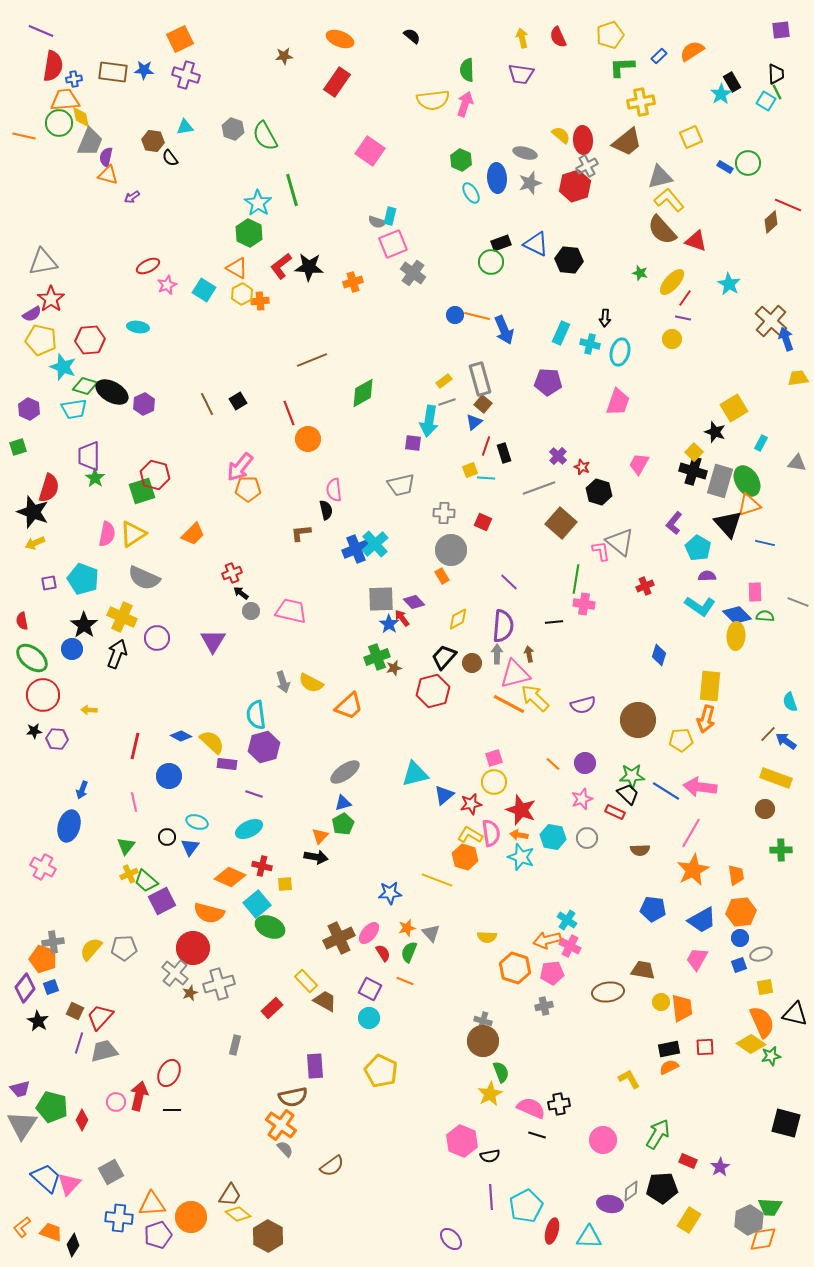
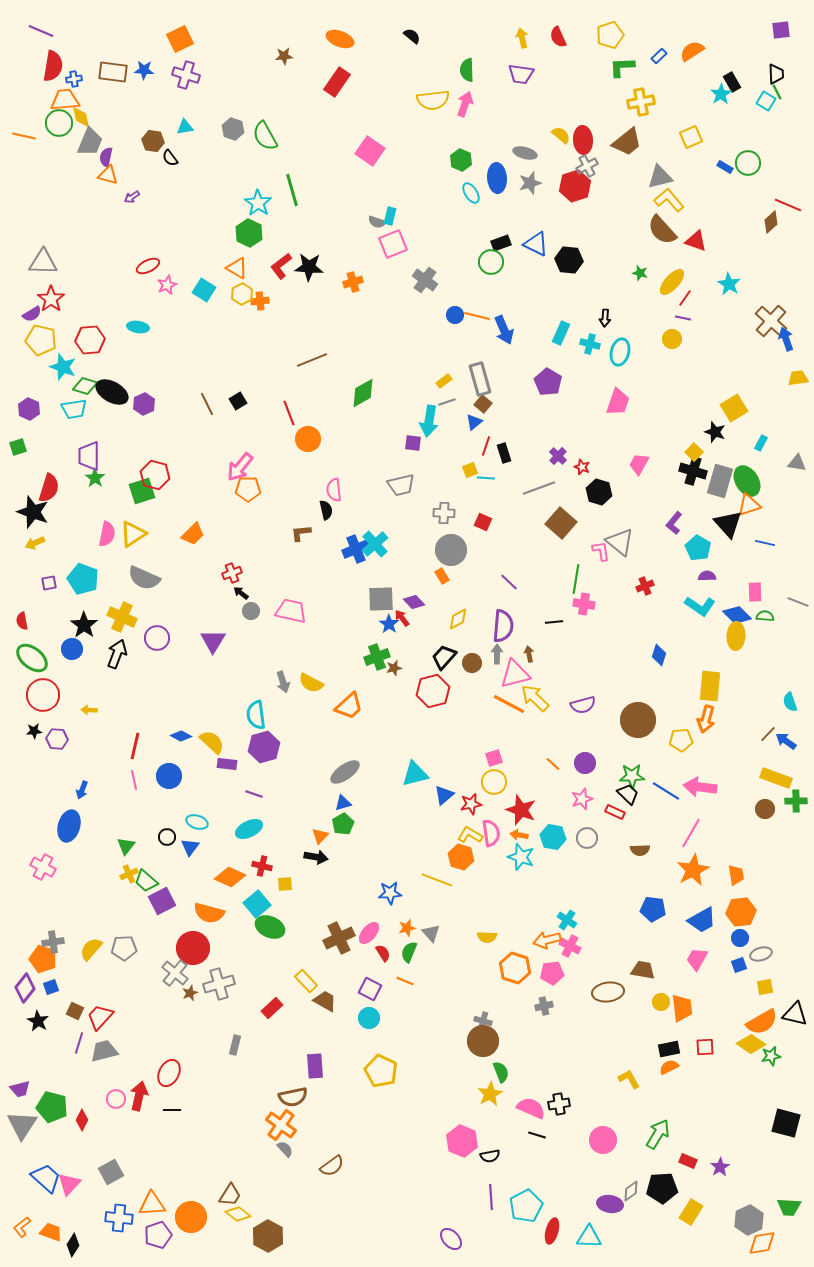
gray triangle at (43, 262): rotated 12 degrees clockwise
gray cross at (413, 273): moved 12 px right, 7 px down
purple pentagon at (548, 382): rotated 28 degrees clockwise
pink line at (134, 802): moved 22 px up
green cross at (781, 850): moved 15 px right, 49 px up
orange hexagon at (465, 857): moved 4 px left
orange semicircle at (762, 1022): rotated 84 degrees clockwise
pink circle at (116, 1102): moved 3 px up
green trapezoid at (770, 1207): moved 19 px right
yellow rectangle at (689, 1220): moved 2 px right, 8 px up
orange diamond at (763, 1239): moved 1 px left, 4 px down
